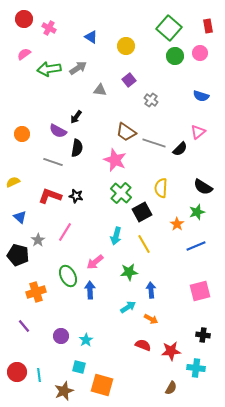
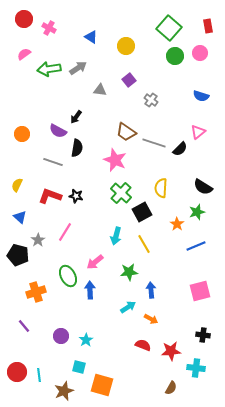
yellow semicircle at (13, 182): moved 4 px right, 3 px down; rotated 40 degrees counterclockwise
